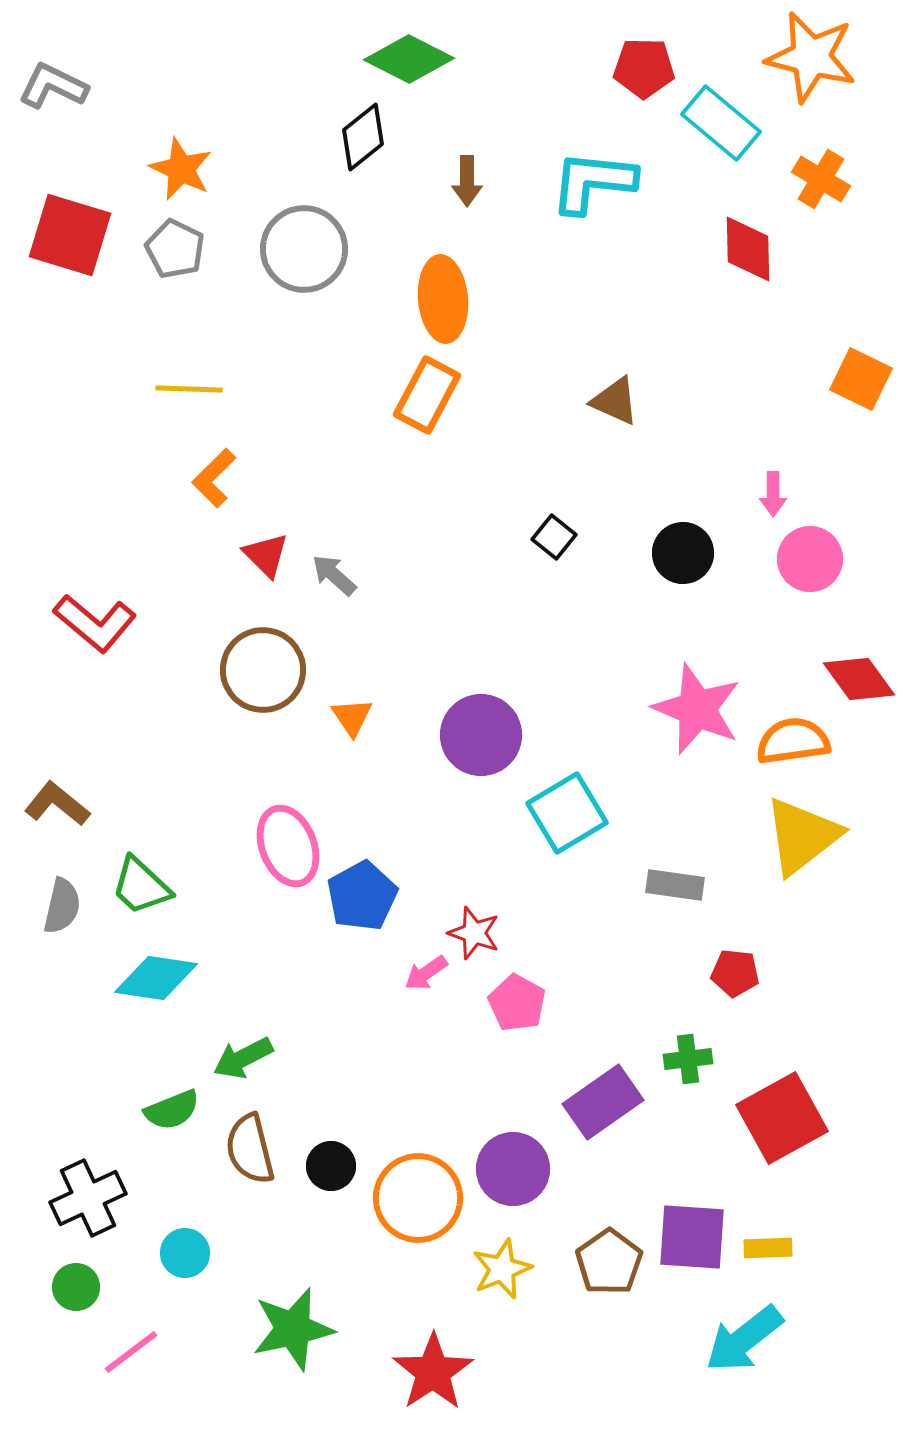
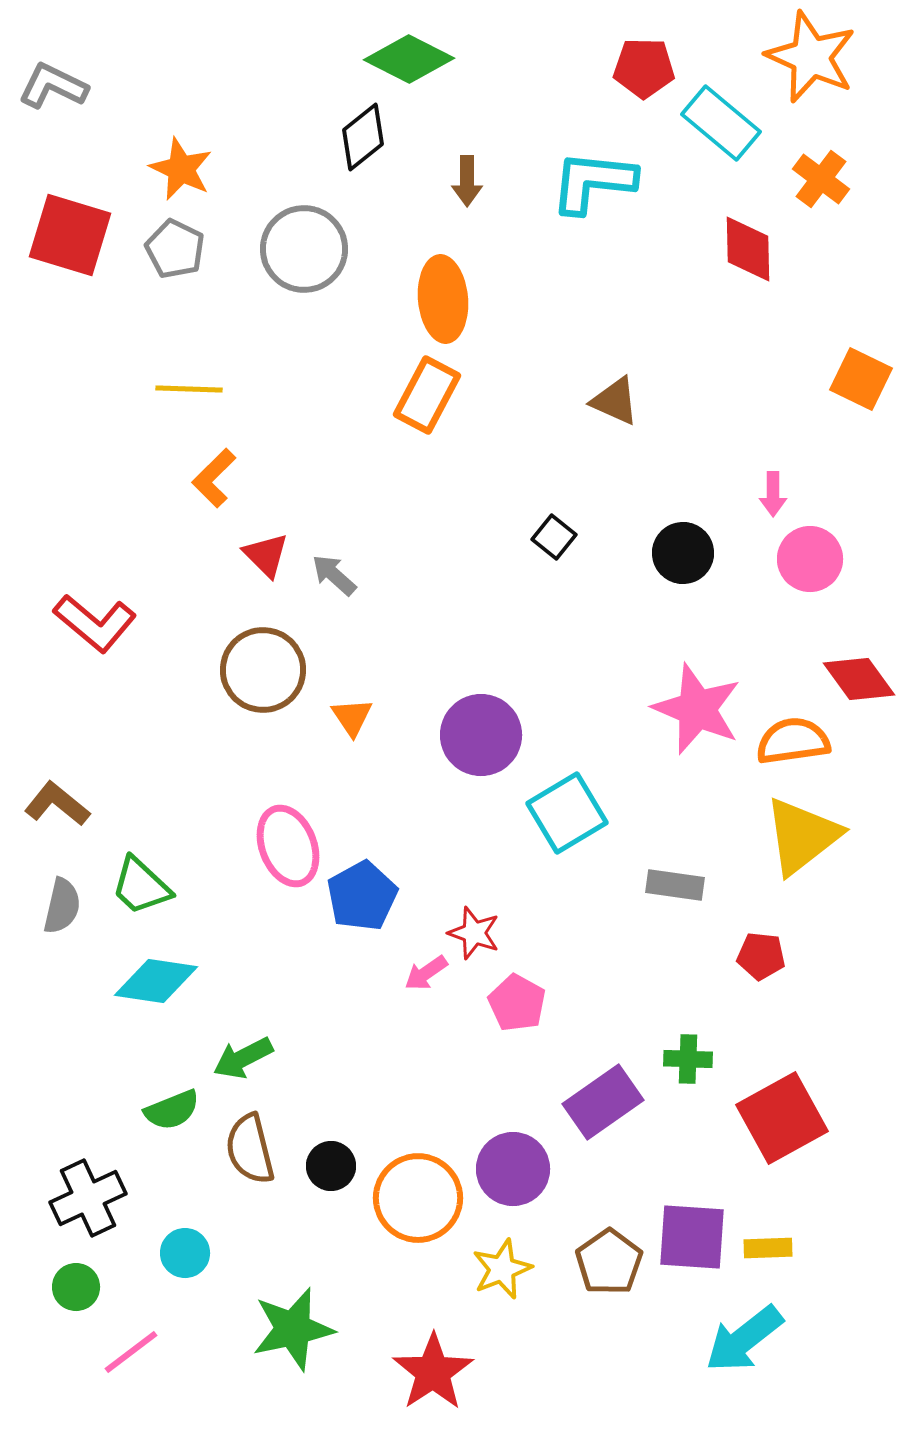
orange star at (811, 57): rotated 10 degrees clockwise
orange cross at (821, 179): rotated 6 degrees clockwise
red pentagon at (735, 973): moved 26 px right, 17 px up
cyan diamond at (156, 978): moved 3 px down
green cross at (688, 1059): rotated 9 degrees clockwise
